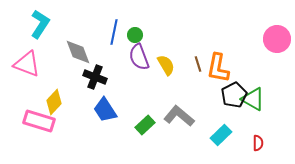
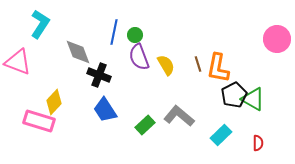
pink triangle: moved 9 px left, 2 px up
black cross: moved 4 px right, 2 px up
